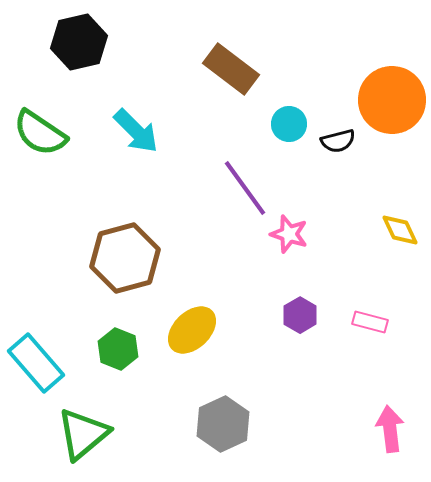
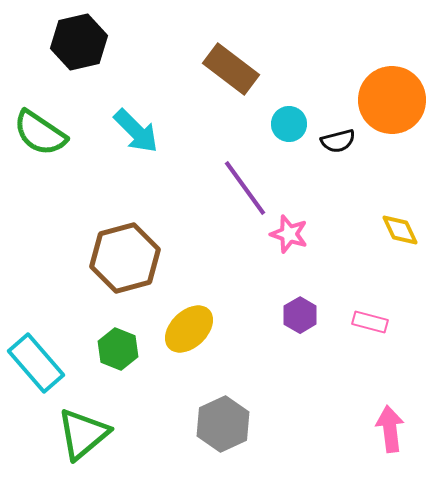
yellow ellipse: moved 3 px left, 1 px up
